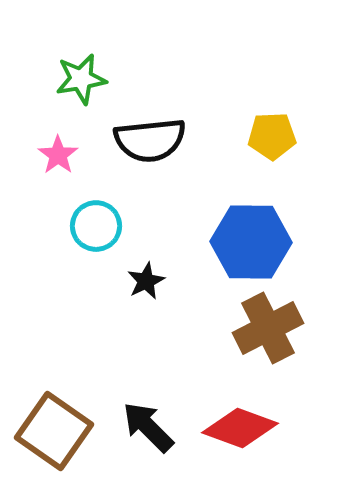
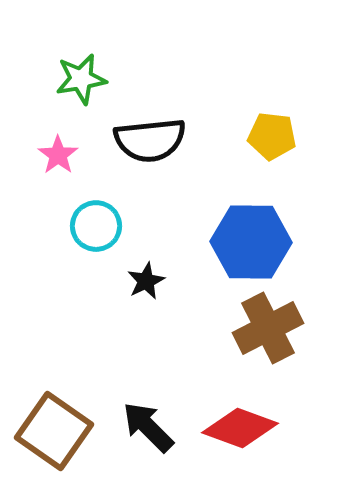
yellow pentagon: rotated 9 degrees clockwise
